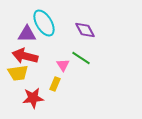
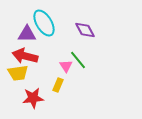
green line: moved 3 px left, 2 px down; rotated 18 degrees clockwise
pink triangle: moved 3 px right, 1 px down
yellow rectangle: moved 3 px right, 1 px down
